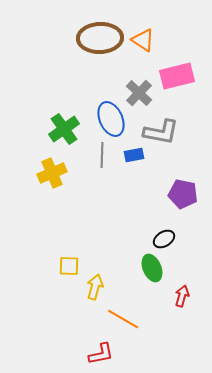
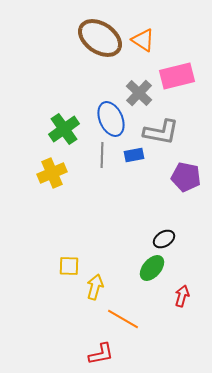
brown ellipse: rotated 36 degrees clockwise
purple pentagon: moved 3 px right, 17 px up
green ellipse: rotated 64 degrees clockwise
